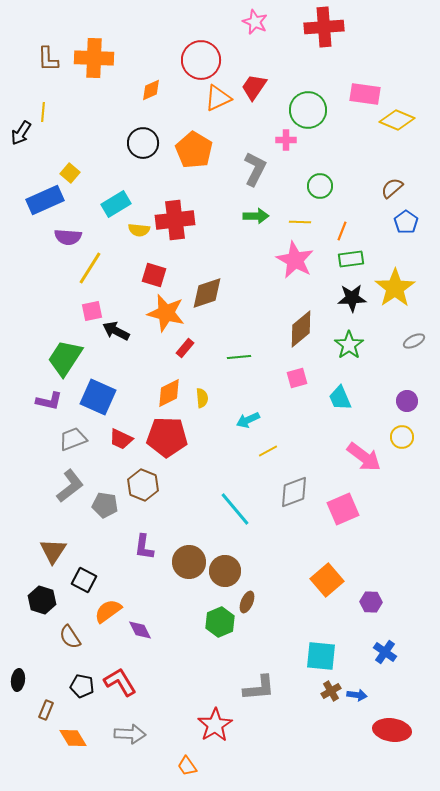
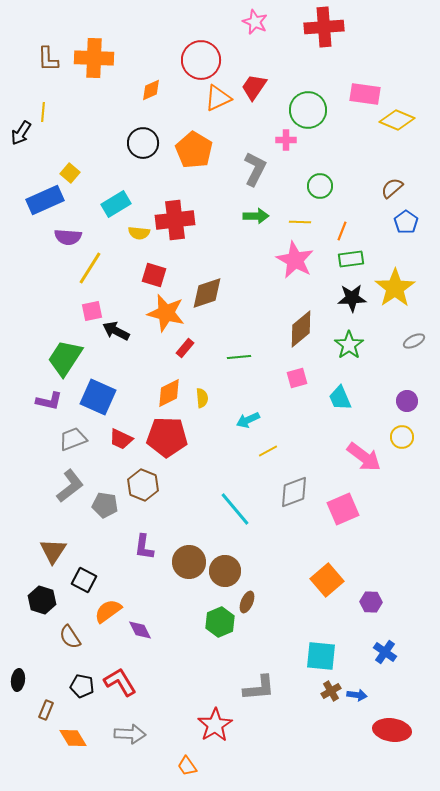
yellow semicircle at (139, 230): moved 3 px down
